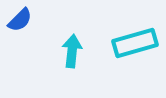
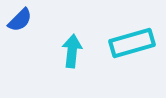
cyan rectangle: moved 3 px left
